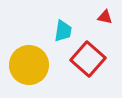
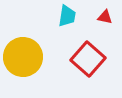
cyan trapezoid: moved 4 px right, 15 px up
yellow circle: moved 6 px left, 8 px up
